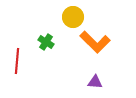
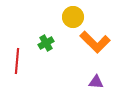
green cross: moved 1 px down; rotated 28 degrees clockwise
purple triangle: moved 1 px right
